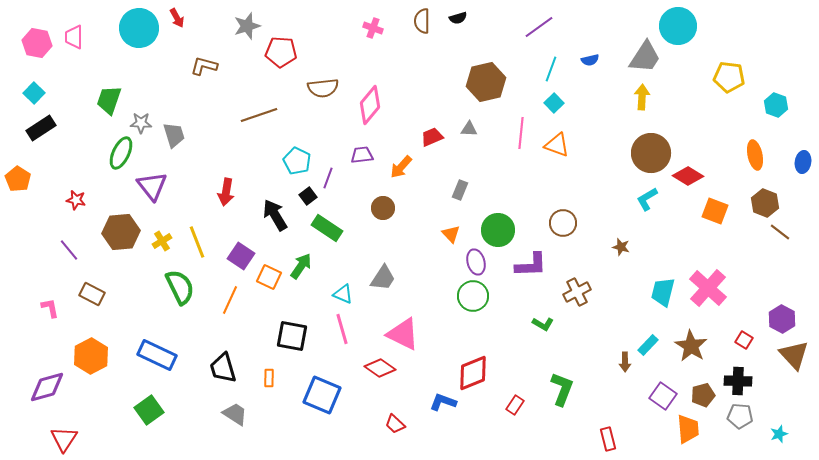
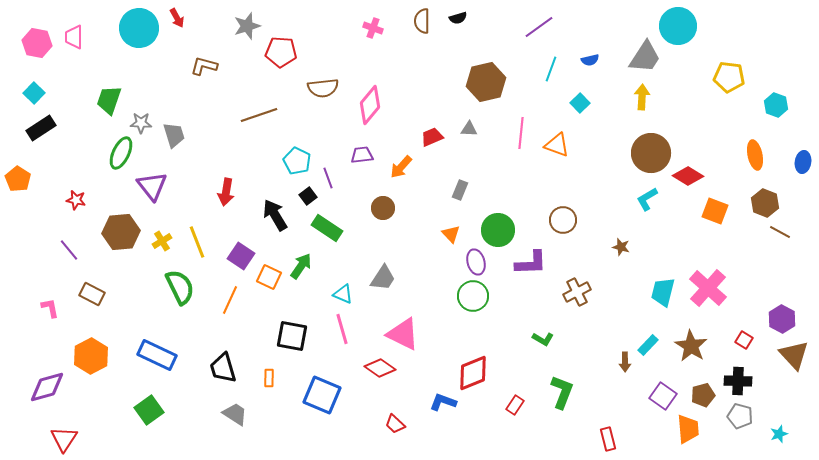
cyan square at (554, 103): moved 26 px right
purple line at (328, 178): rotated 40 degrees counterclockwise
brown circle at (563, 223): moved 3 px up
brown line at (780, 232): rotated 10 degrees counterclockwise
purple L-shape at (531, 265): moved 2 px up
green L-shape at (543, 324): moved 15 px down
green L-shape at (562, 389): moved 3 px down
gray pentagon at (740, 416): rotated 10 degrees clockwise
